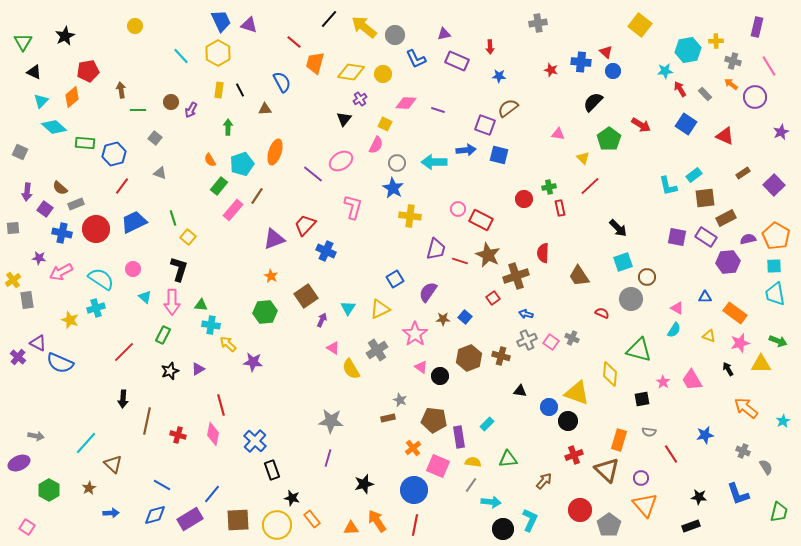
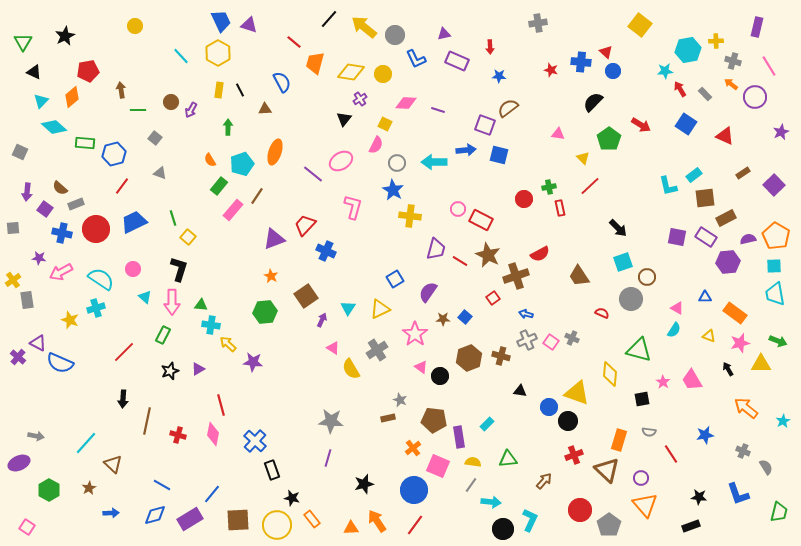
blue star at (393, 188): moved 2 px down
red semicircle at (543, 253): moved 3 px left, 1 px down; rotated 120 degrees counterclockwise
red line at (460, 261): rotated 14 degrees clockwise
red line at (415, 525): rotated 25 degrees clockwise
